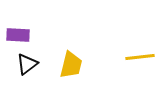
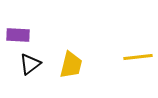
yellow line: moved 2 px left
black triangle: moved 3 px right
